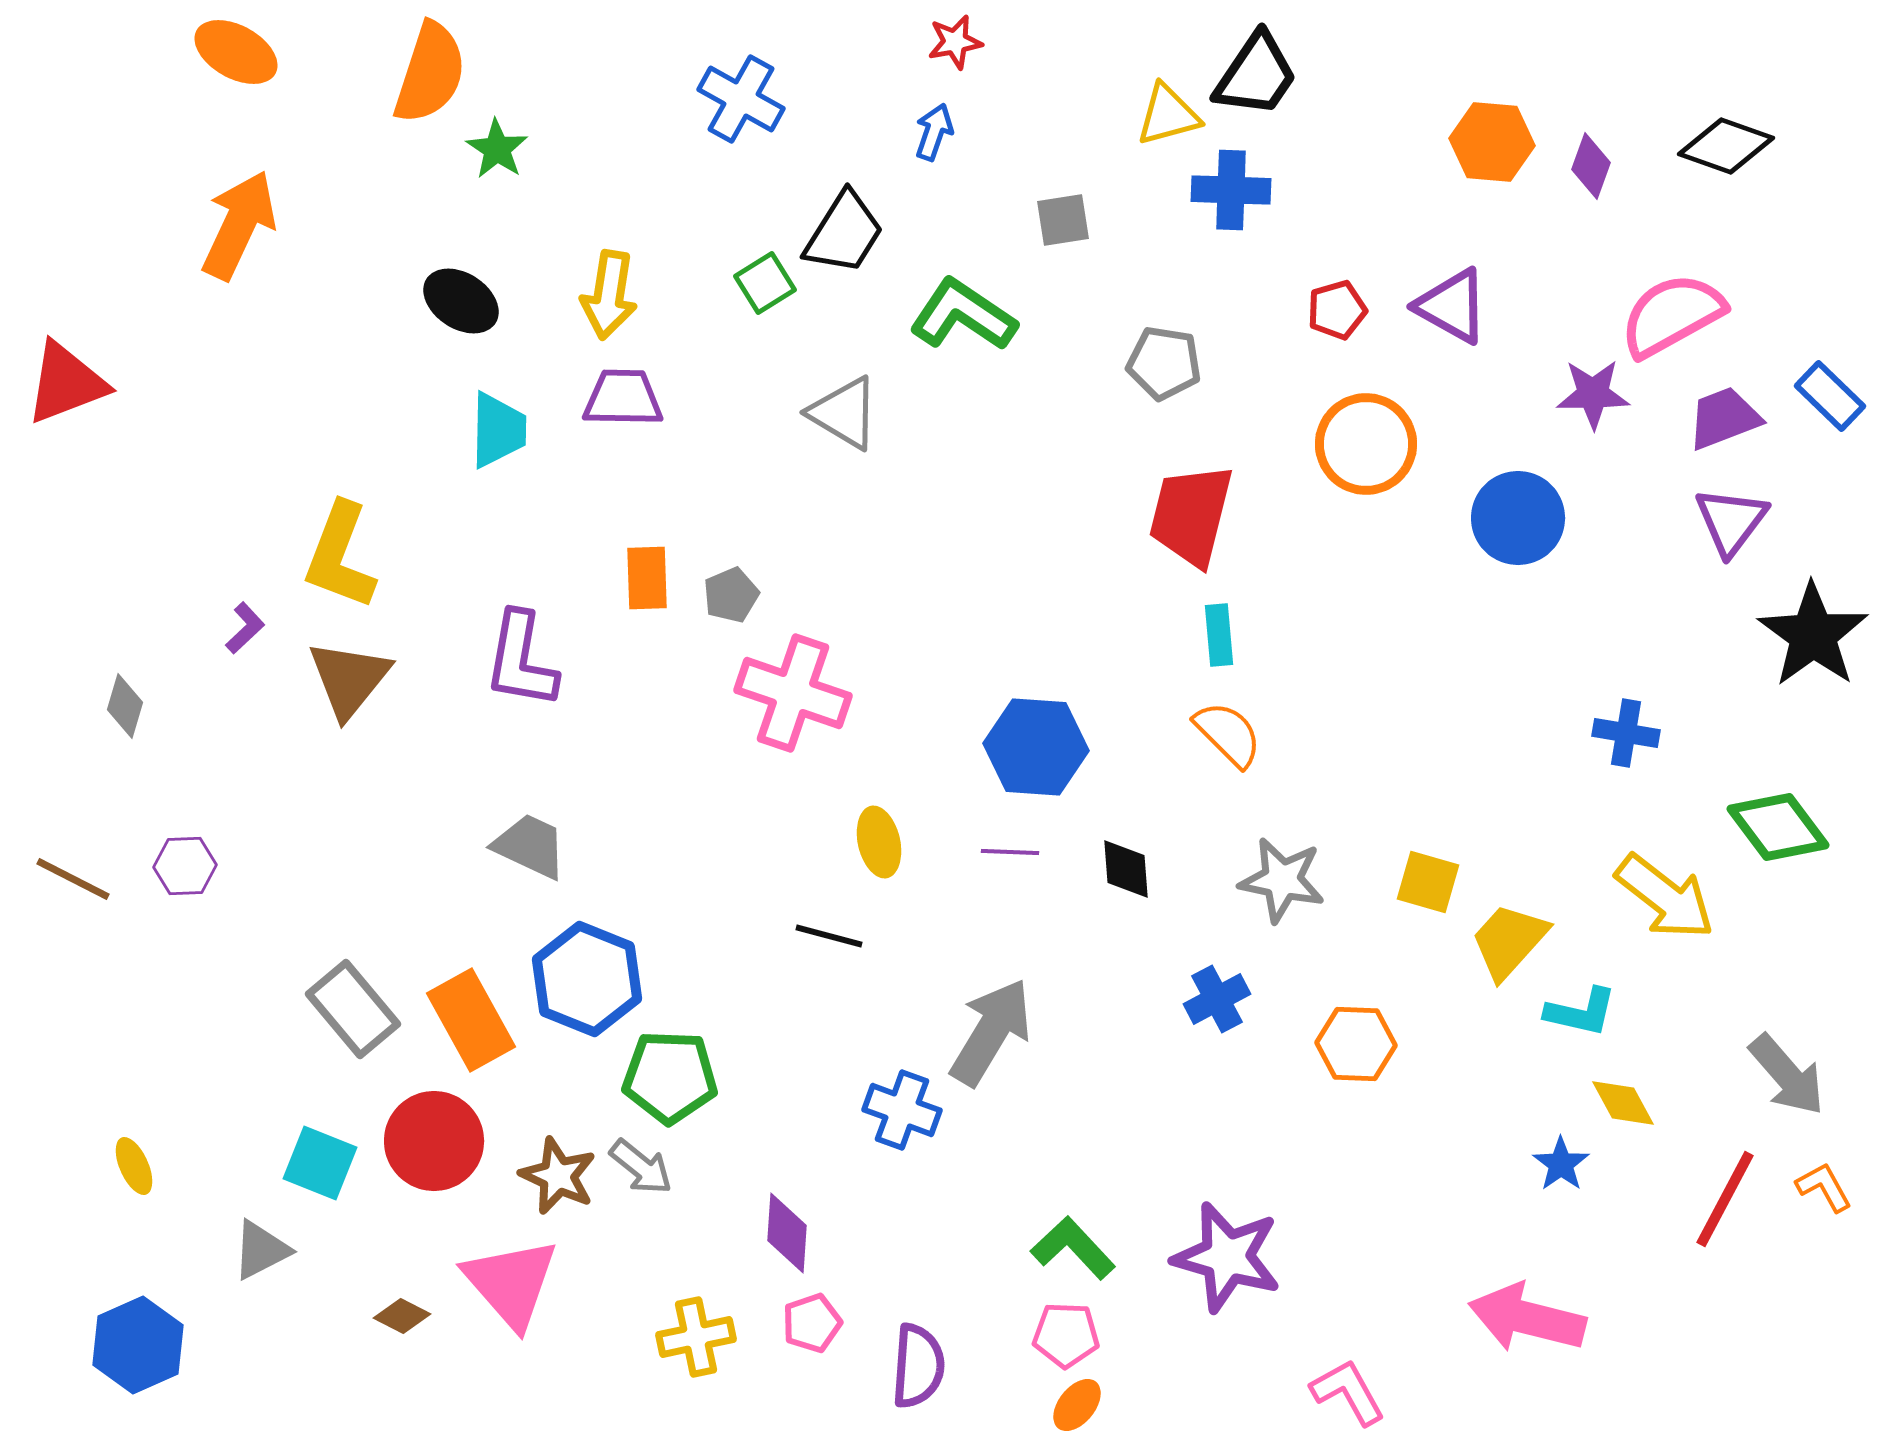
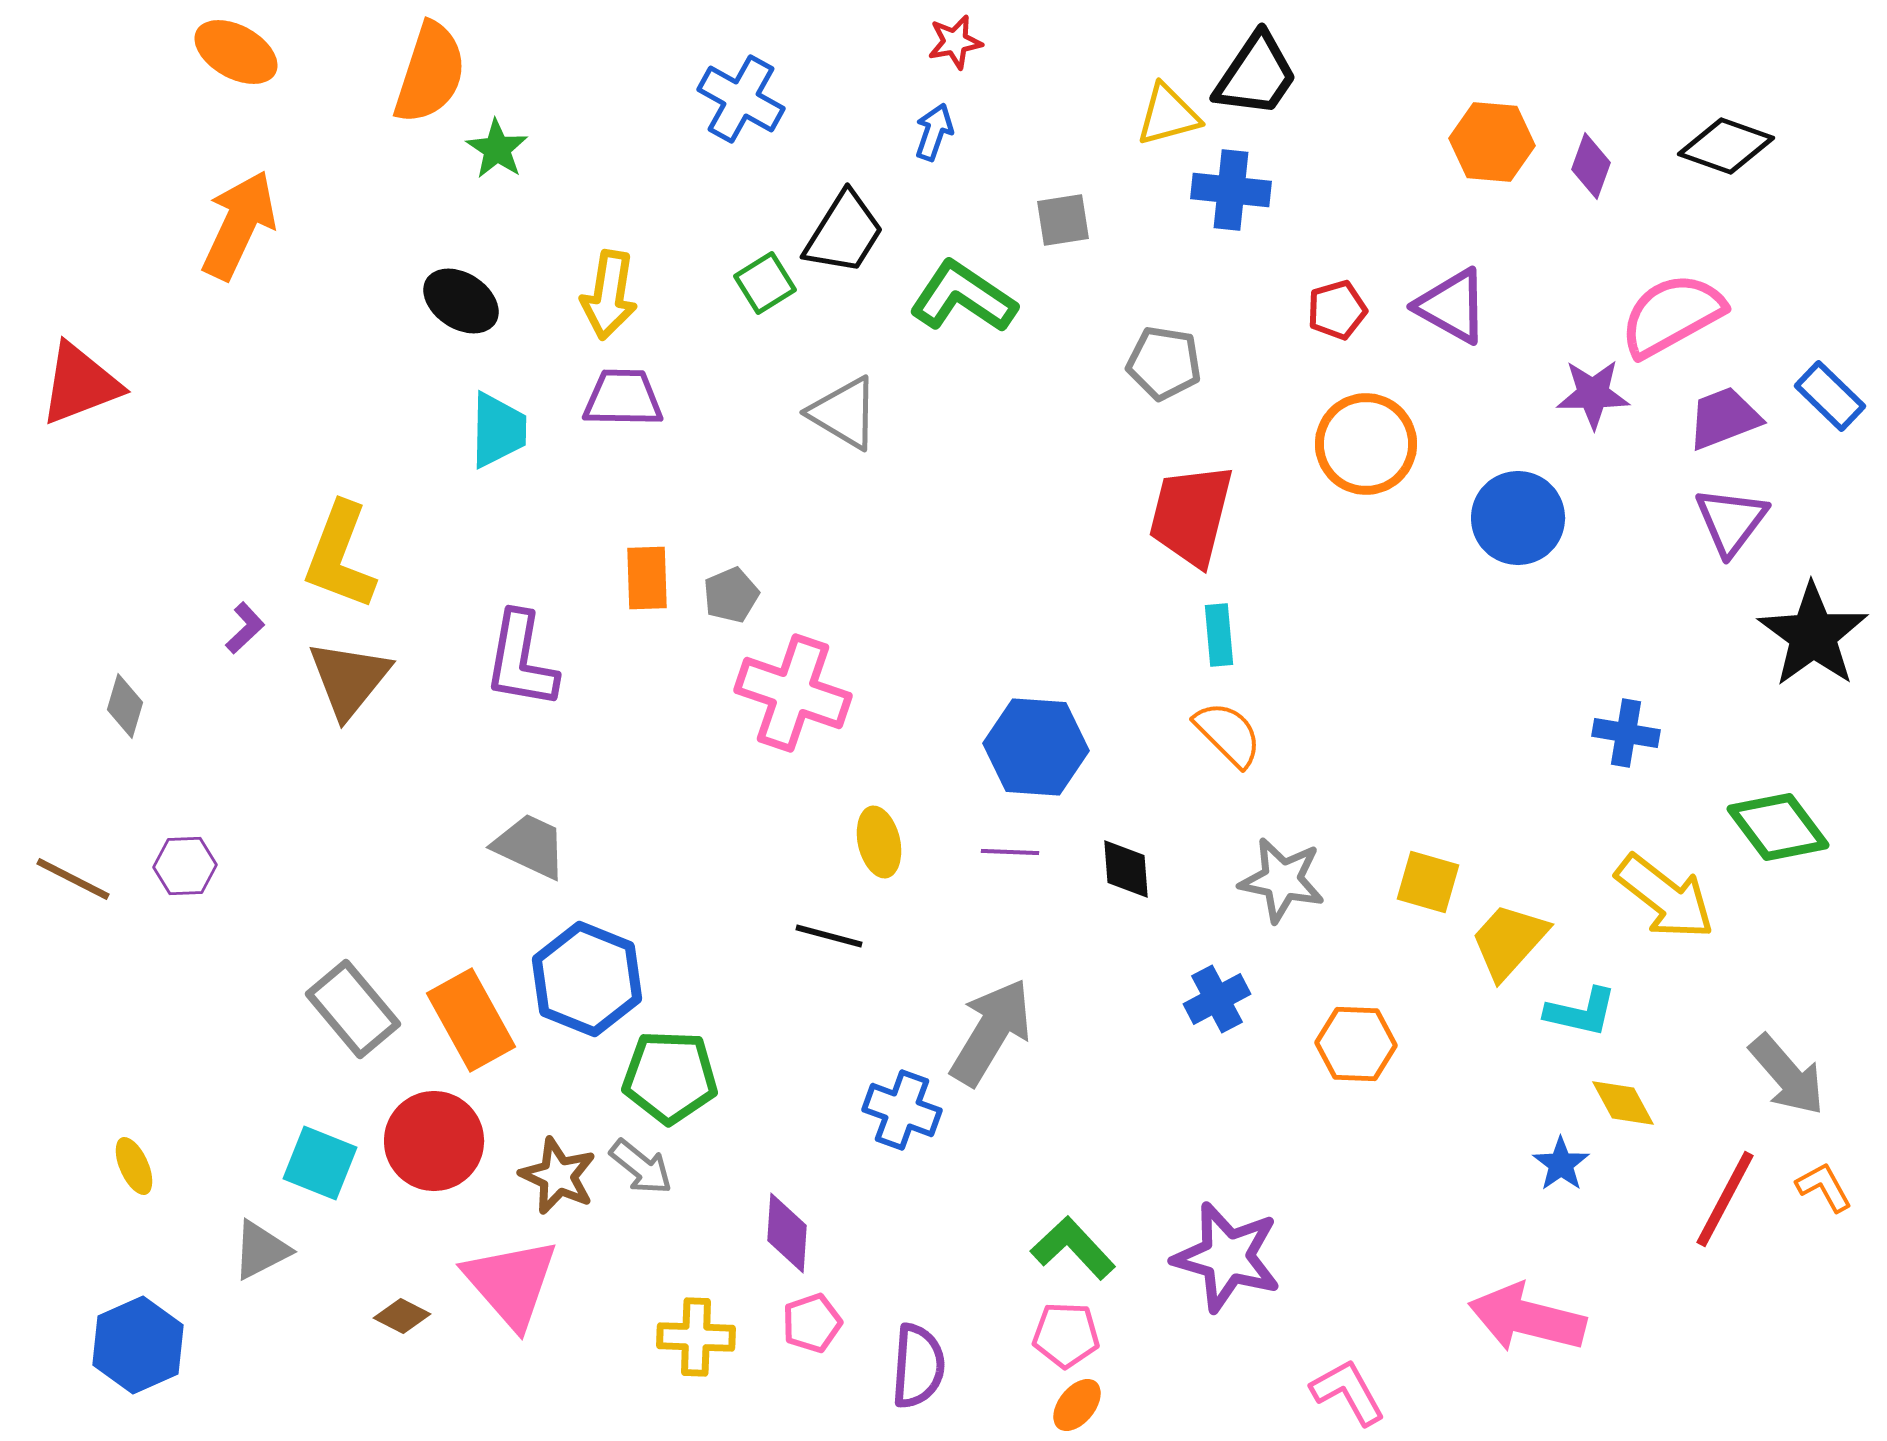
blue cross at (1231, 190): rotated 4 degrees clockwise
green L-shape at (963, 315): moved 18 px up
red triangle at (66, 383): moved 14 px right, 1 px down
yellow cross at (696, 1337): rotated 14 degrees clockwise
